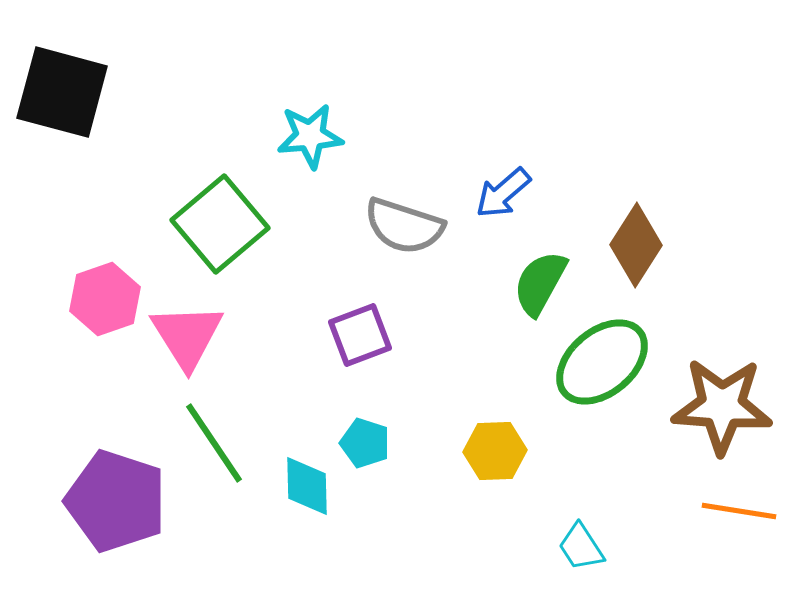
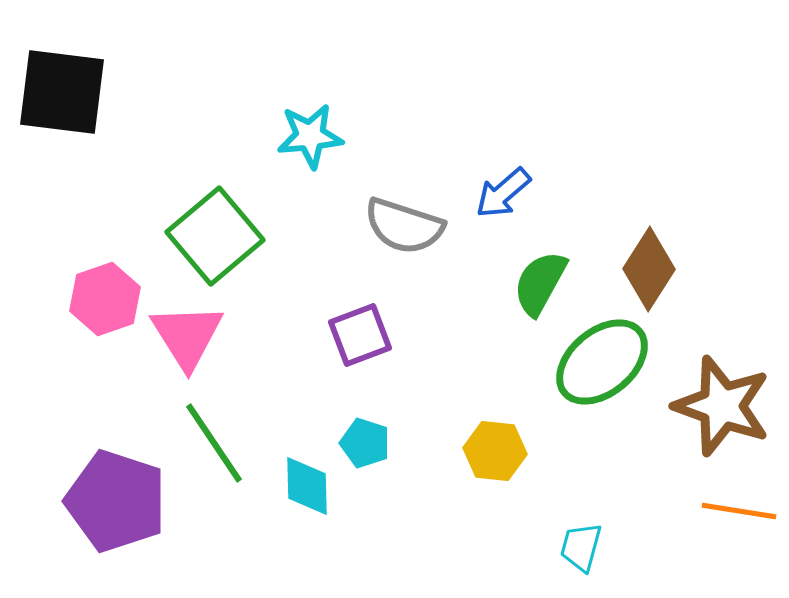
black square: rotated 8 degrees counterclockwise
green square: moved 5 px left, 12 px down
brown diamond: moved 13 px right, 24 px down
brown star: rotated 16 degrees clockwise
yellow hexagon: rotated 8 degrees clockwise
cyan trapezoid: rotated 48 degrees clockwise
